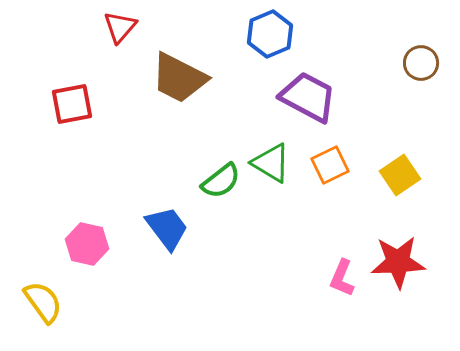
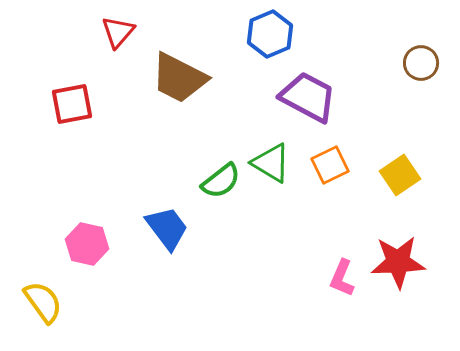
red triangle: moved 2 px left, 5 px down
